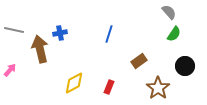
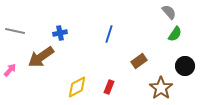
gray line: moved 1 px right, 1 px down
green semicircle: moved 1 px right
brown arrow: moved 1 px right, 8 px down; rotated 112 degrees counterclockwise
yellow diamond: moved 3 px right, 4 px down
brown star: moved 3 px right
